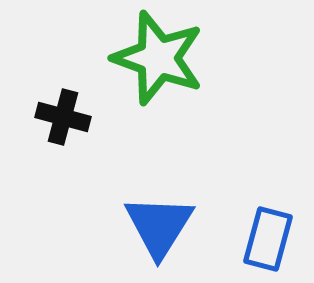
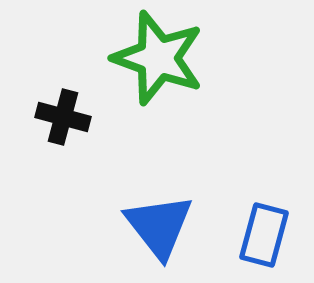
blue triangle: rotated 10 degrees counterclockwise
blue rectangle: moved 4 px left, 4 px up
